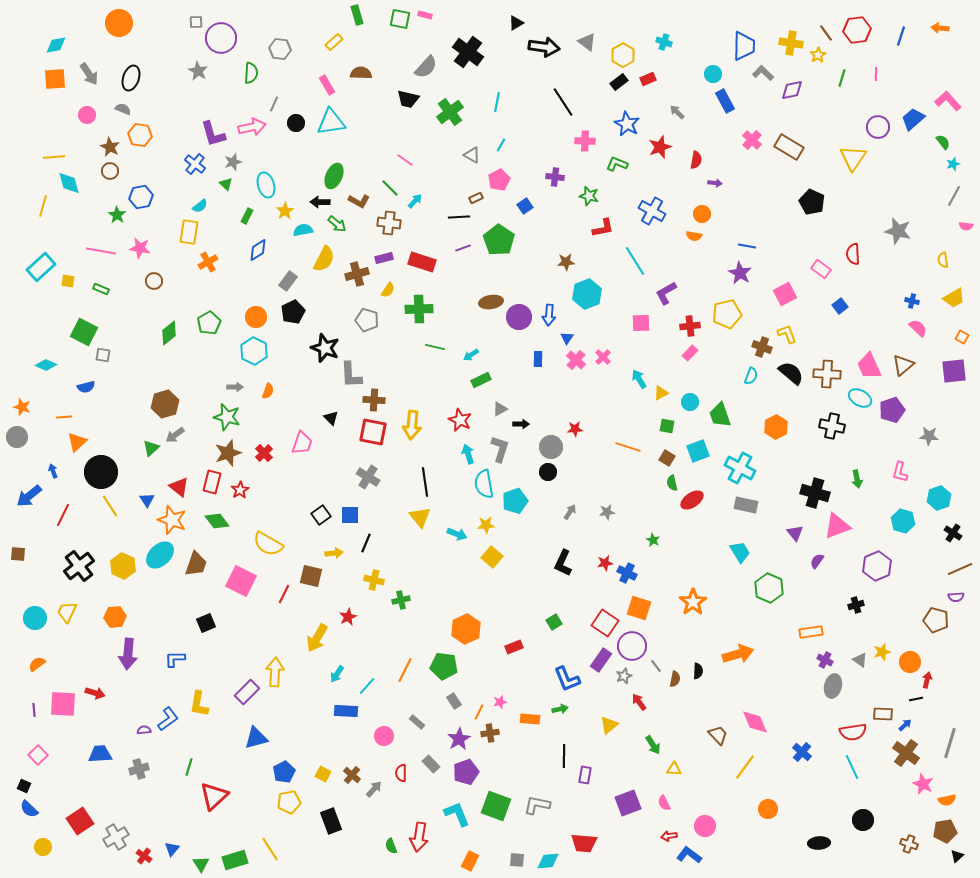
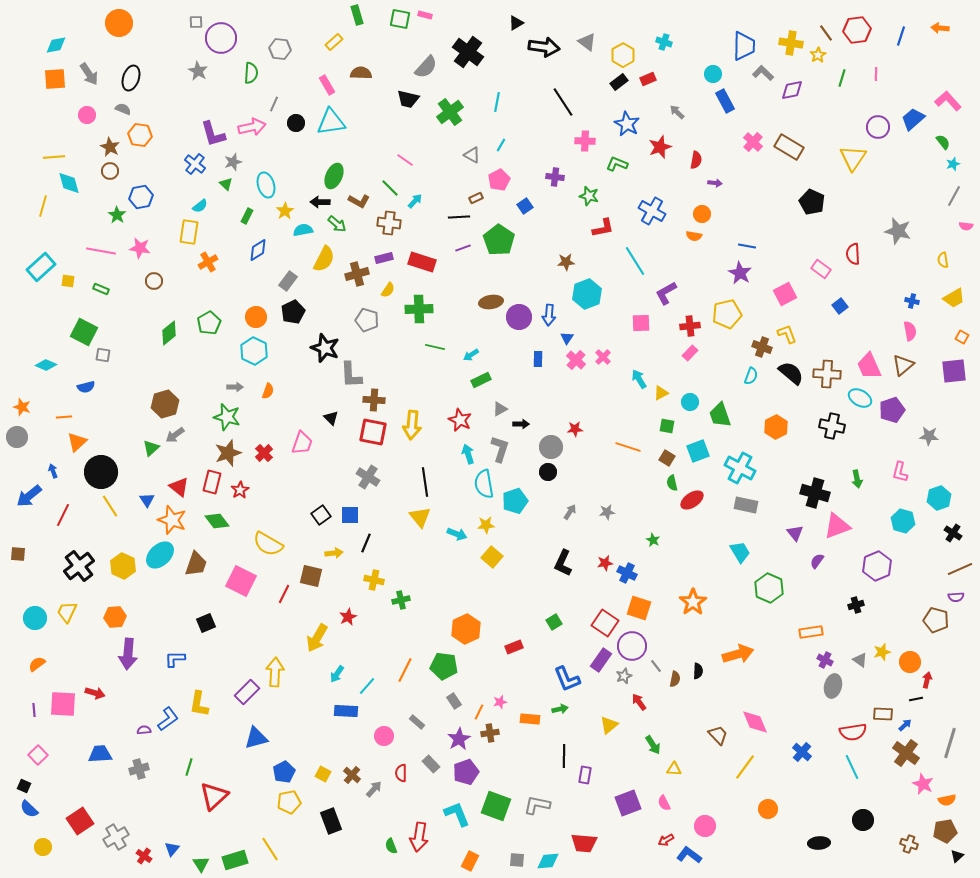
pink cross at (752, 140): moved 1 px right, 2 px down
pink semicircle at (918, 328): moved 8 px left, 3 px down; rotated 36 degrees clockwise
red arrow at (669, 836): moved 3 px left, 4 px down; rotated 21 degrees counterclockwise
